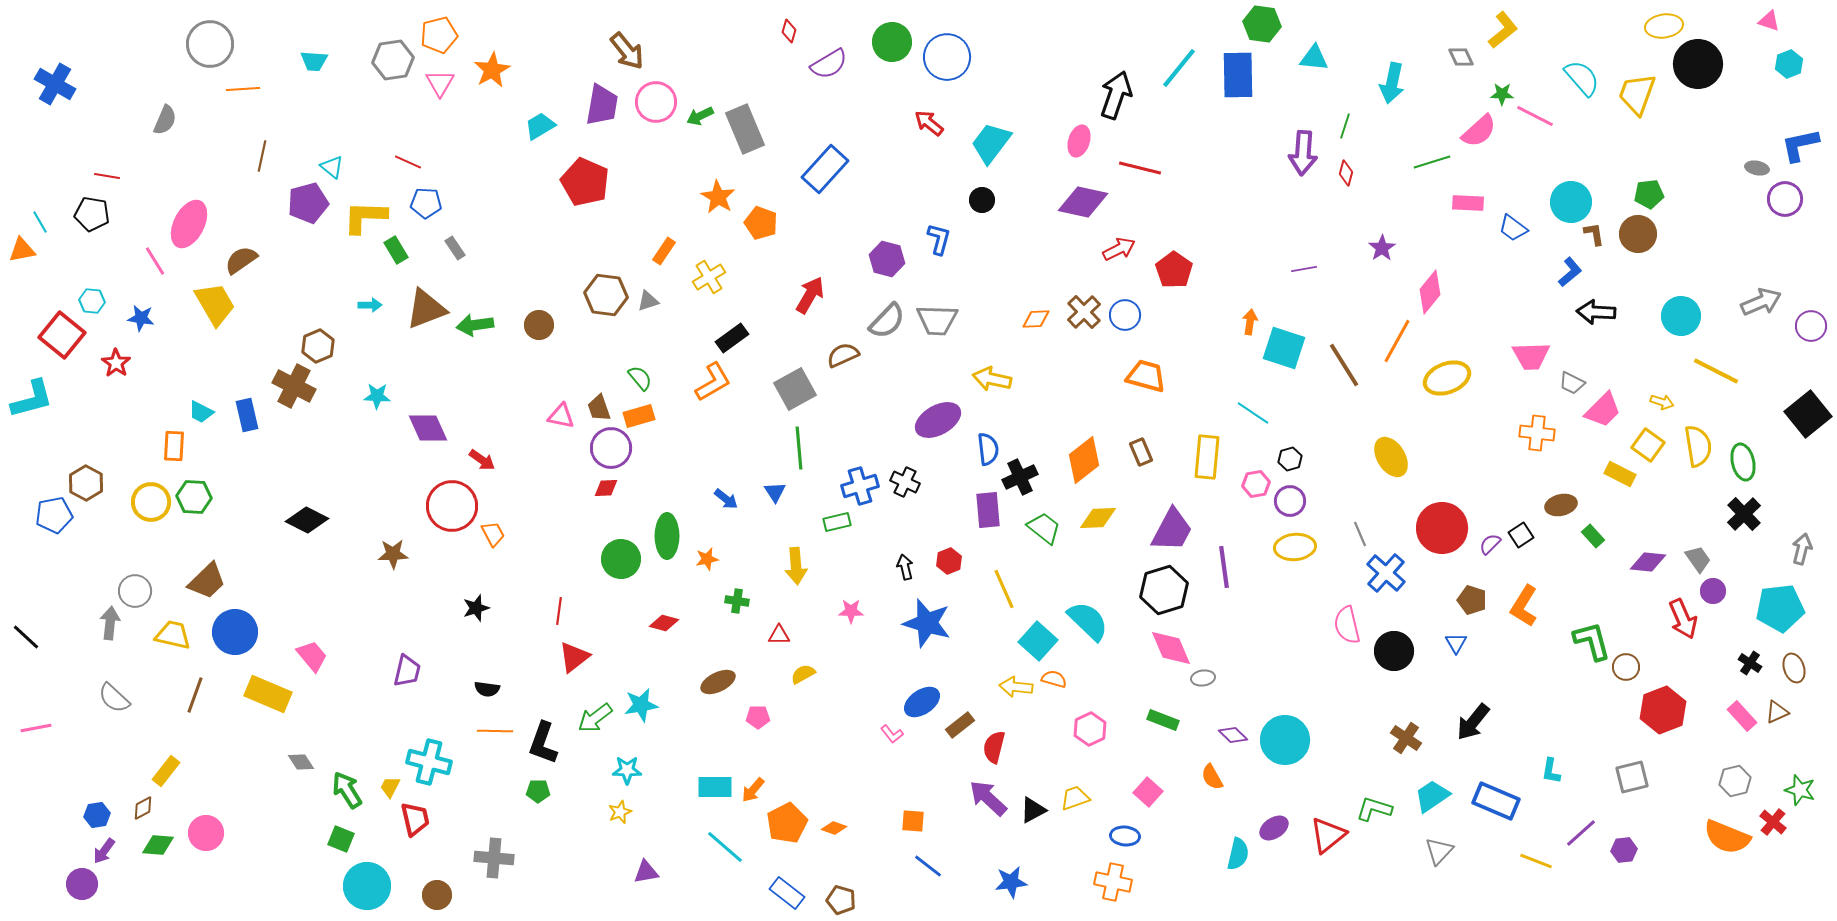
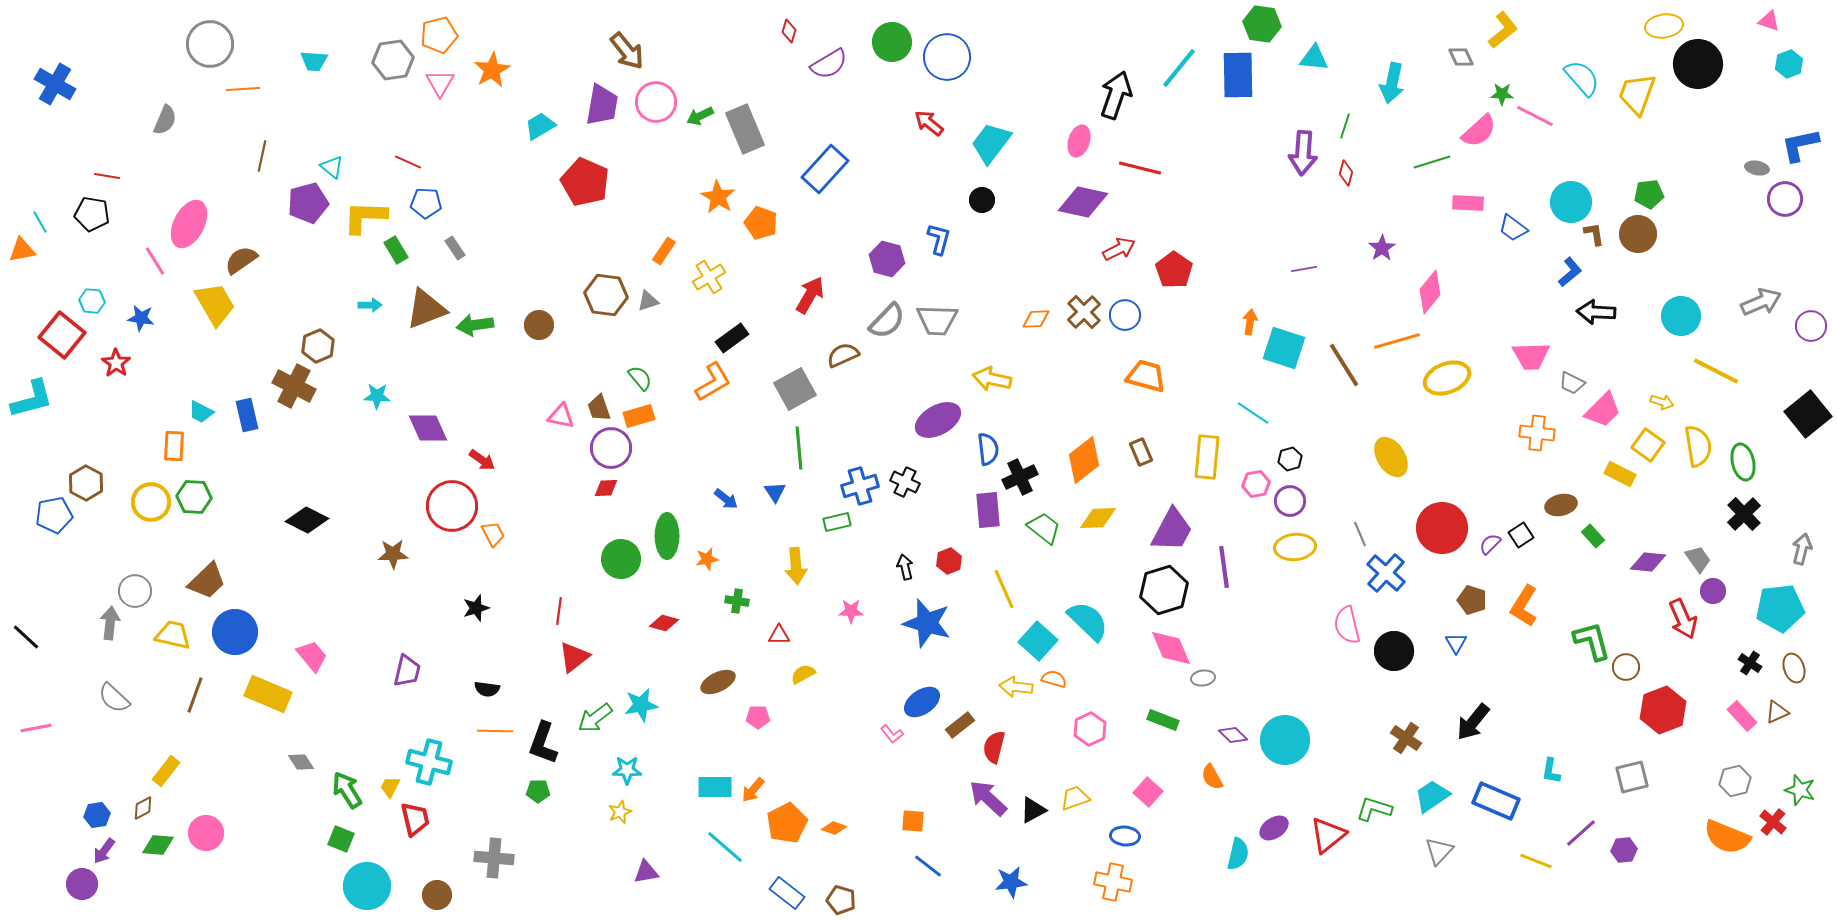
orange line at (1397, 341): rotated 45 degrees clockwise
